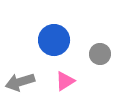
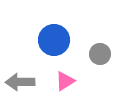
gray arrow: rotated 16 degrees clockwise
